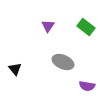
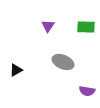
green rectangle: rotated 36 degrees counterclockwise
black triangle: moved 1 px right, 1 px down; rotated 40 degrees clockwise
purple semicircle: moved 5 px down
